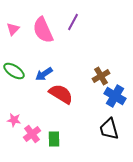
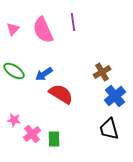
purple line: rotated 36 degrees counterclockwise
brown cross: moved 1 px right, 4 px up
blue cross: rotated 20 degrees clockwise
